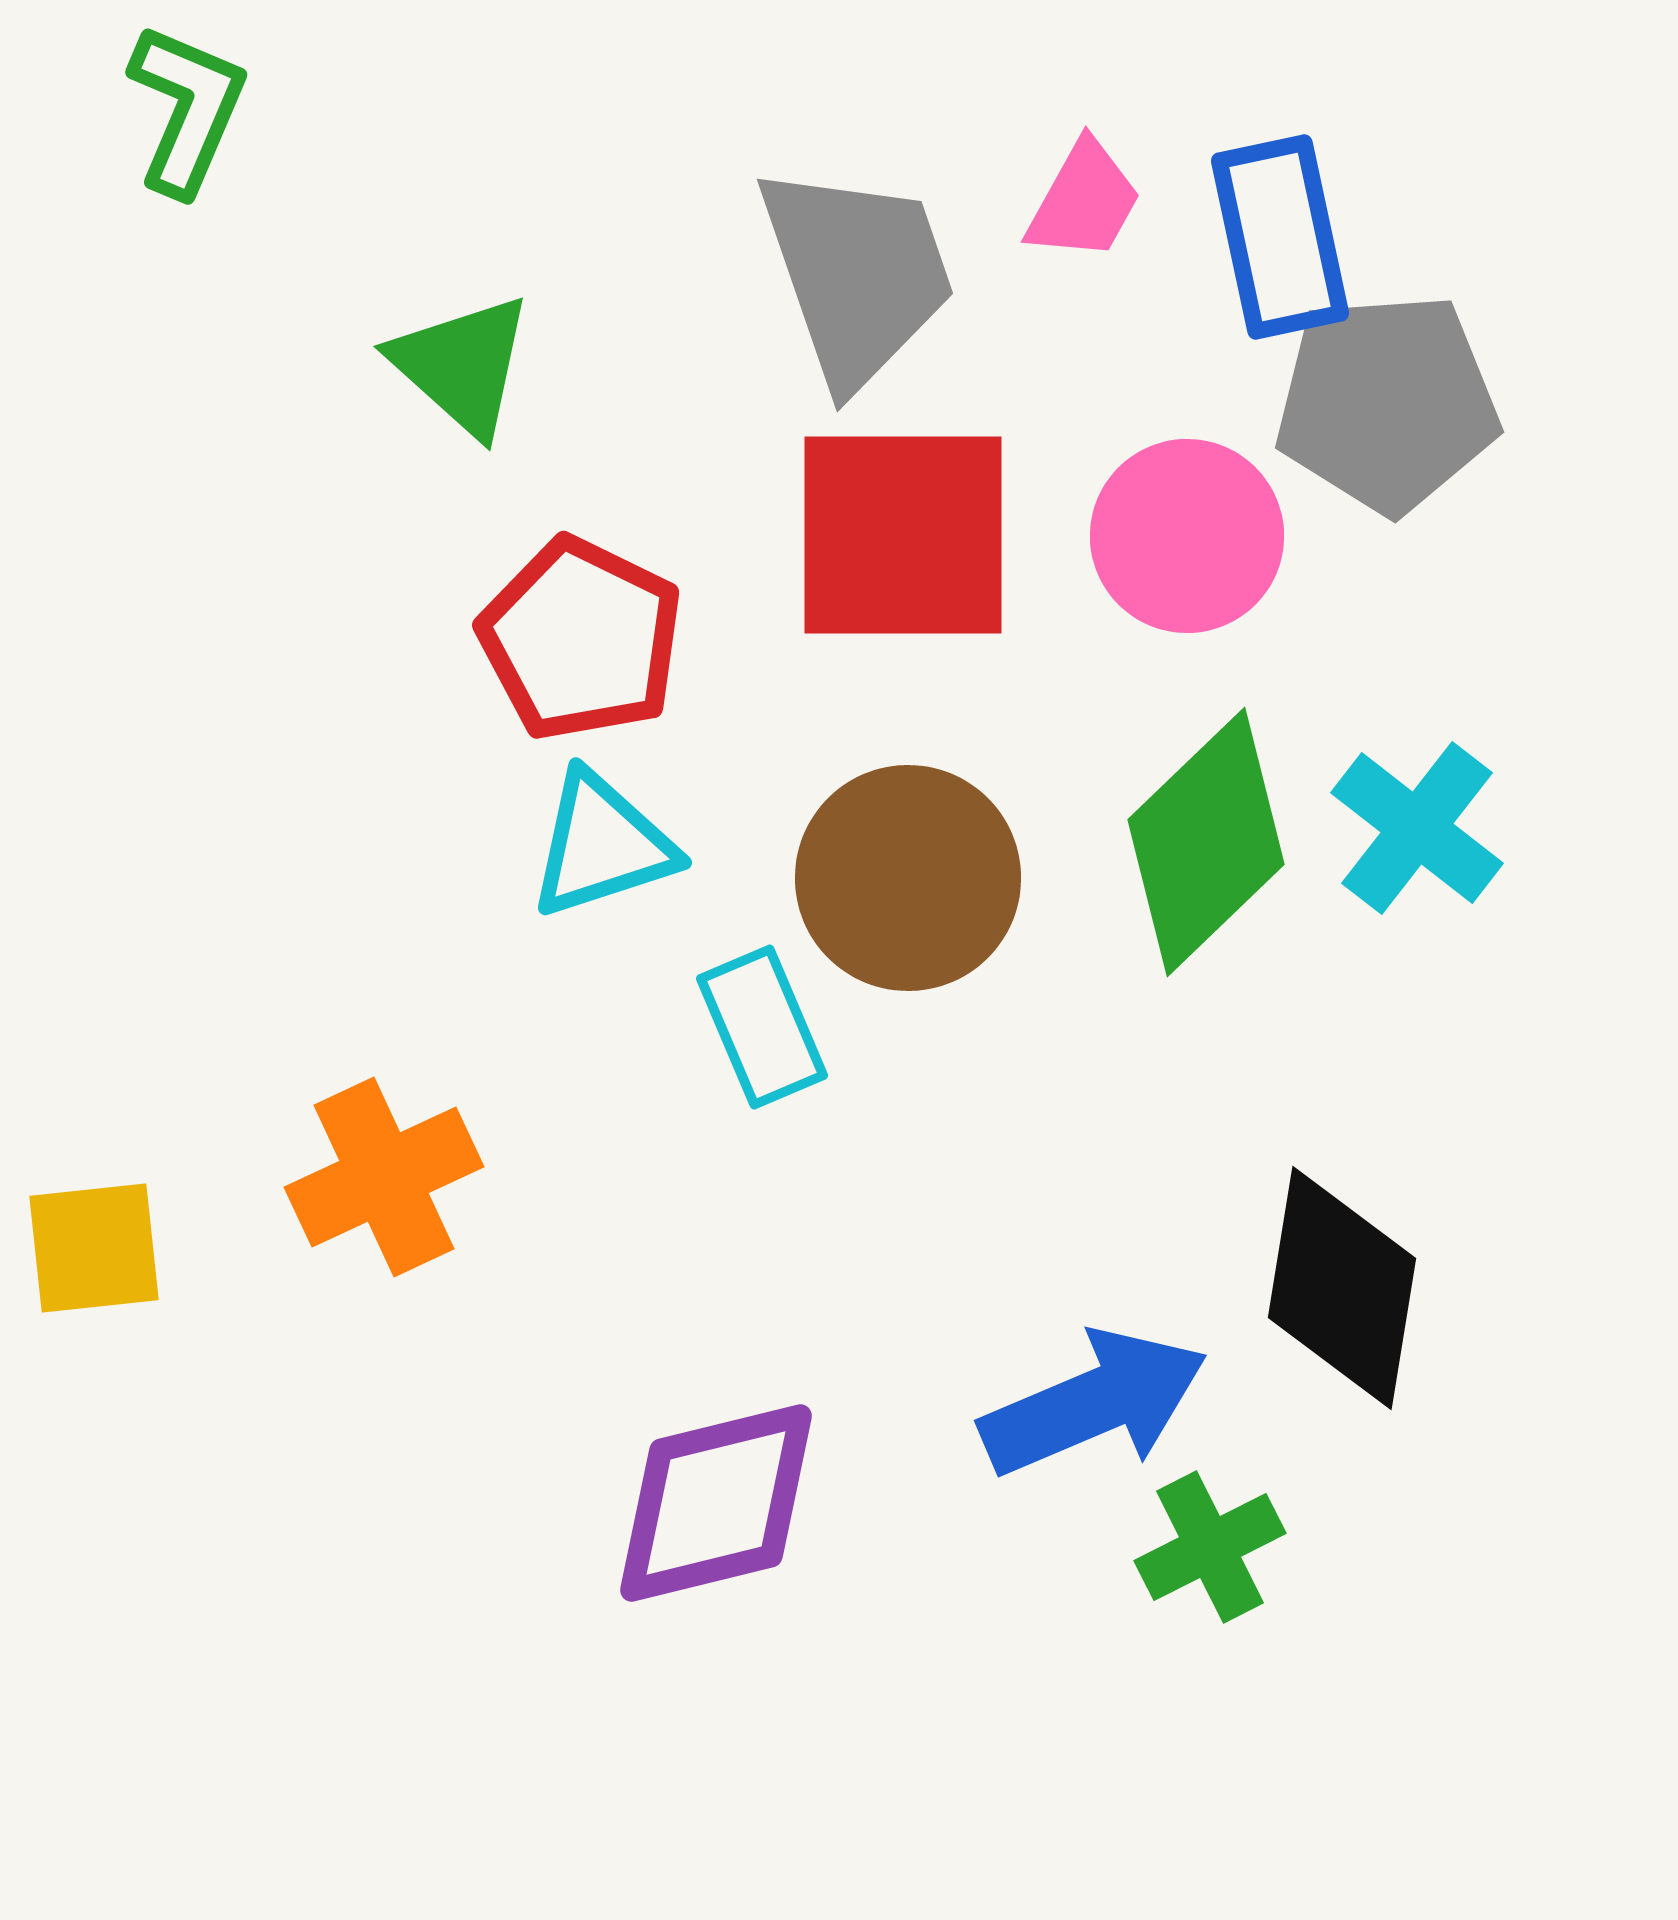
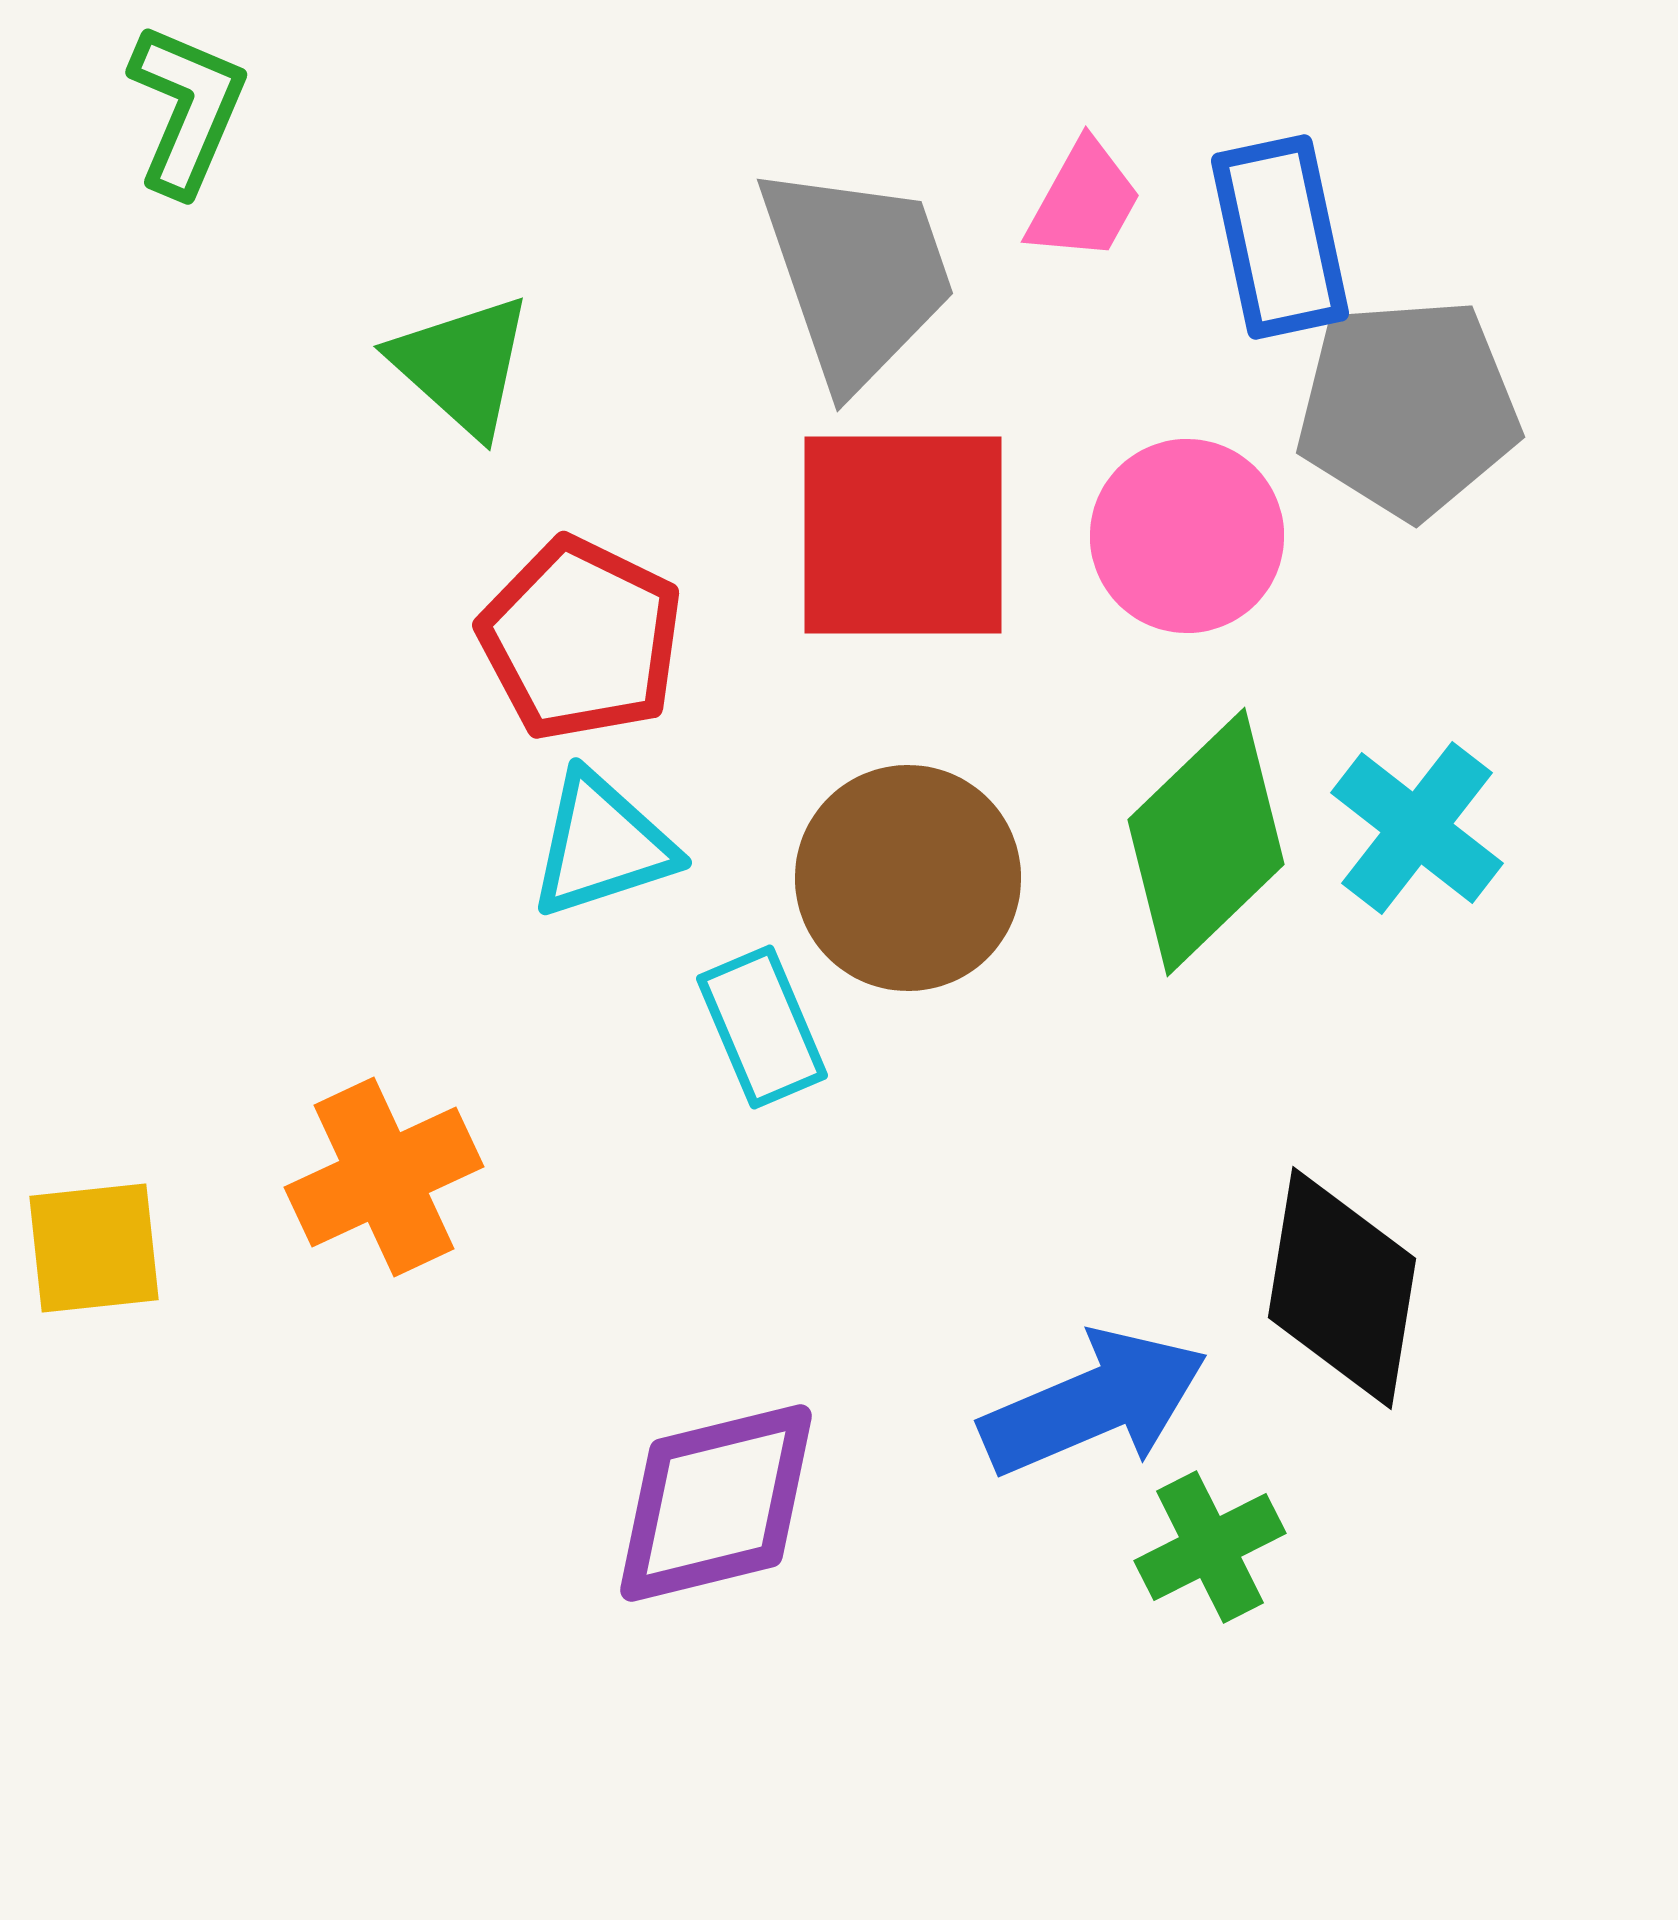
gray pentagon: moved 21 px right, 5 px down
